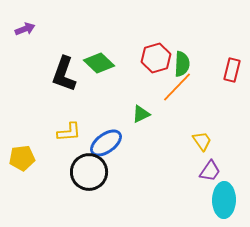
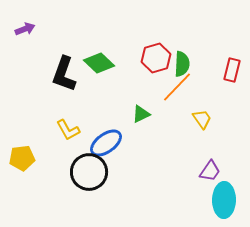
yellow L-shape: moved 1 px left, 2 px up; rotated 65 degrees clockwise
yellow trapezoid: moved 22 px up
